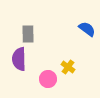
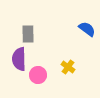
pink circle: moved 10 px left, 4 px up
